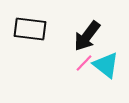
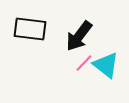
black arrow: moved 8 px left
